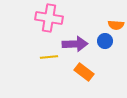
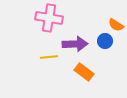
orange semicircle: rotated 28 degrees clockwise
